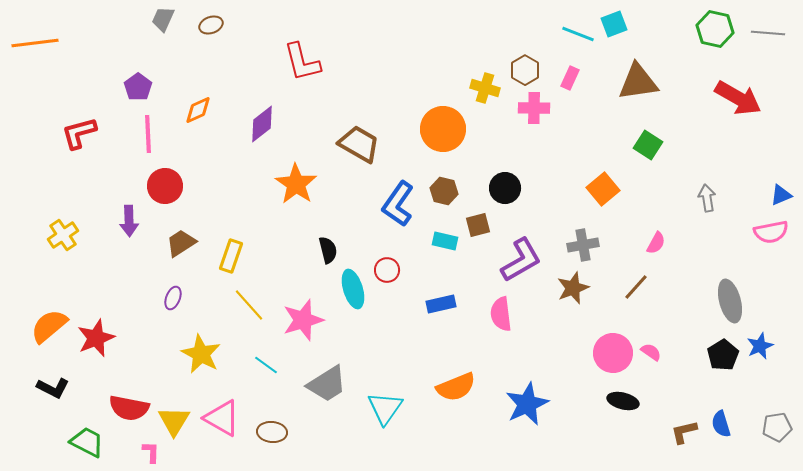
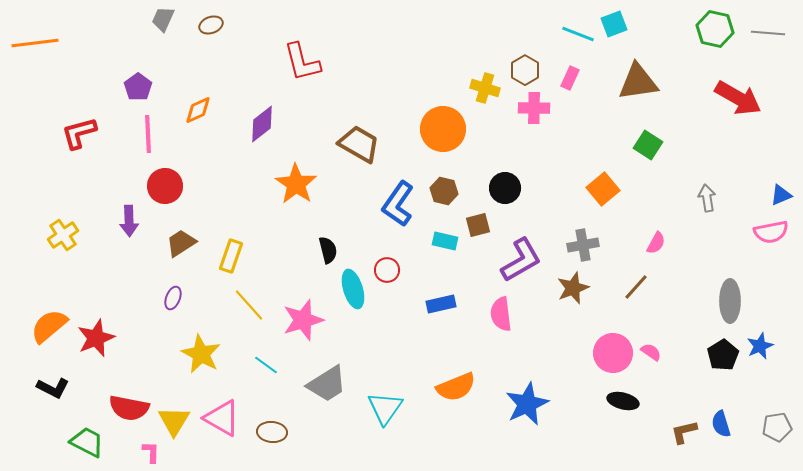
gray ellipse at (730, 301): rotated 15 degrees clockwise
